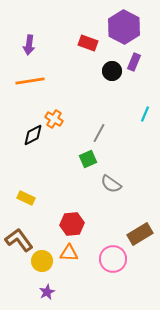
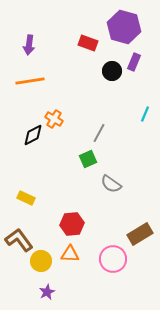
purple hexagon: rotated 12 degrees counterclockwise
orange triangle: moved 1 px right, 1 px down
yellow circle: moved 1 px left
